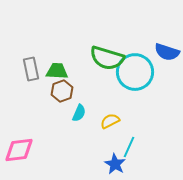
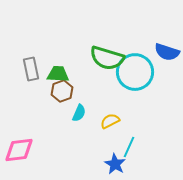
green trapezoid: moved 1 px right, 3 px down
